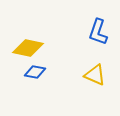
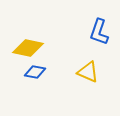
blue L-shape: moved 1 px right
yellow triangle: moved 7 px left, 3 px up
